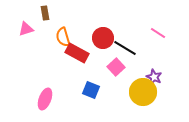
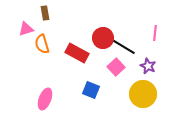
pink line: moved 3 px left; rotated 63 degrees clockwise
orange semicircle: moved 21 px left, 7 px down
black line: moved 1 px left, 1 px up
purple star: moved 6 px left, 11 px up
yellow circle: moved 2 px down
